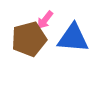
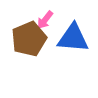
brown pentagon: rotated 8 degrees counterclockwise
